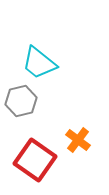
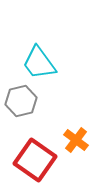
cyan trapezoid: rotated 15 degrees clockwise
orange cross: moved 2 px left
